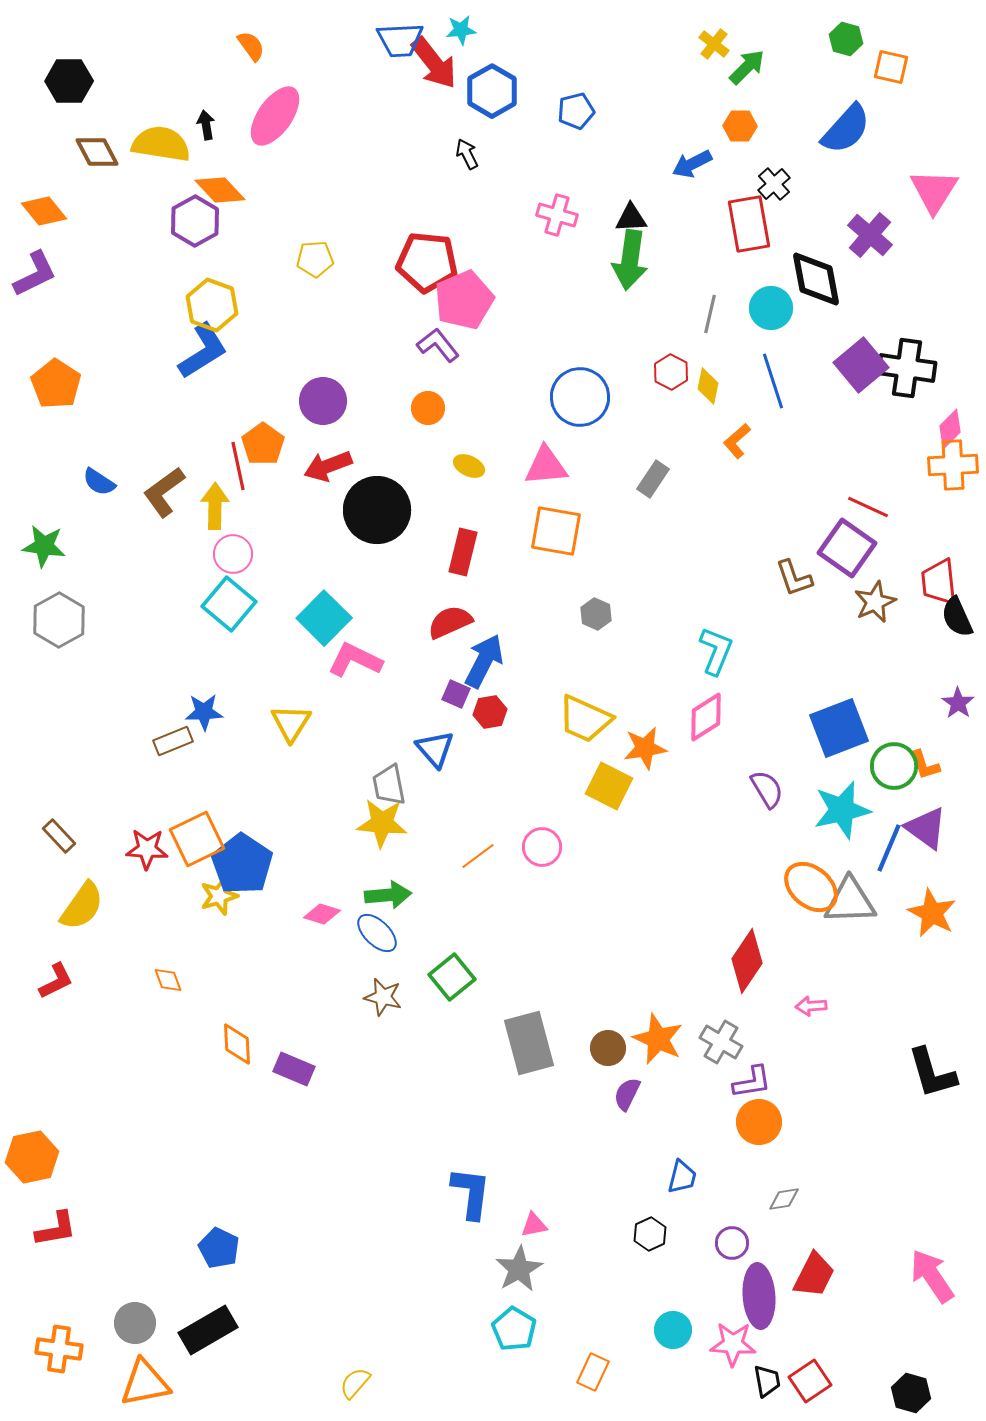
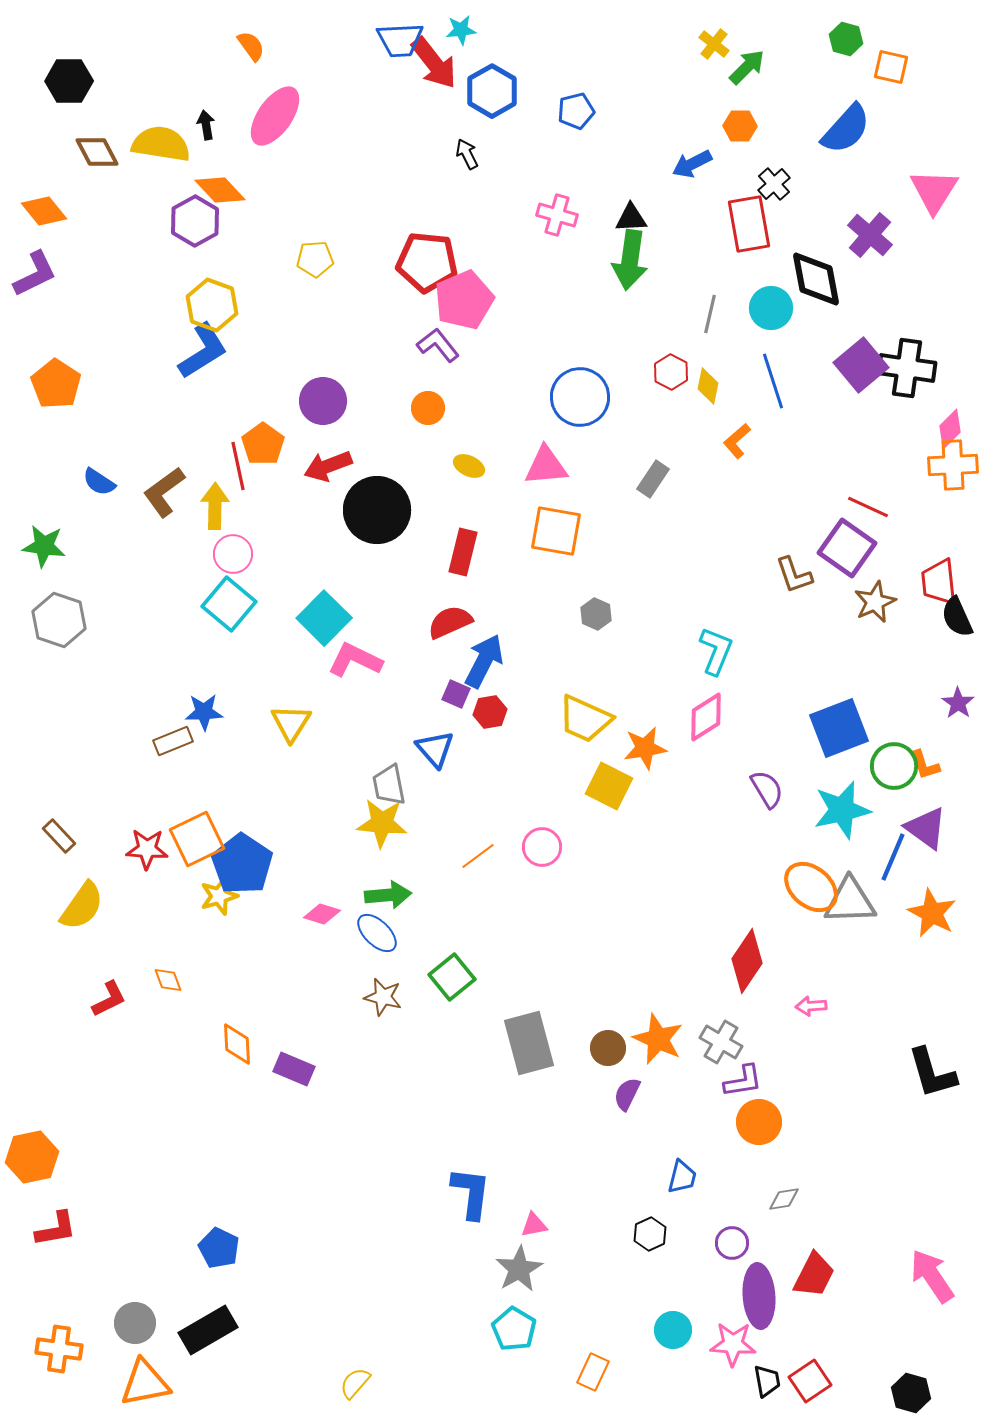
brown L-shape at (794, 578): moved 3 px up
gray hexagon at (59, 620): rotated 12 degrees counterclockwise
blue line at (889, 848): moved 4 px right, 9 px down
red L-shape at (56, 981): moved 53 px right, 18 px down
purple L-shape at (752, 1082): moved 9 px left, 1 px up
